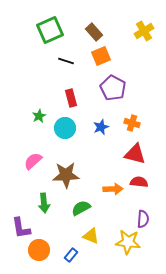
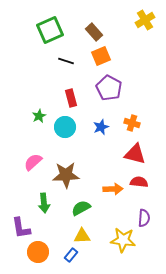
yellow cross: moved 1 px right, 11 px up
purple pentagon: moved 4 px left
cyan circle: moved 1 px up
pink semicircle: moved 1 px down
purple semicircle: moved 1 px right, 1 px up
yellow triangle: moved 9 px left; rotated 24 degrees counterclockwise
yellow star: moved 5 px left, 2 px up
orange circle: moved 1 px left, 2 px down
